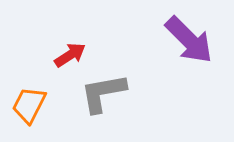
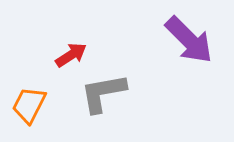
red arrow: moved 1 px right
